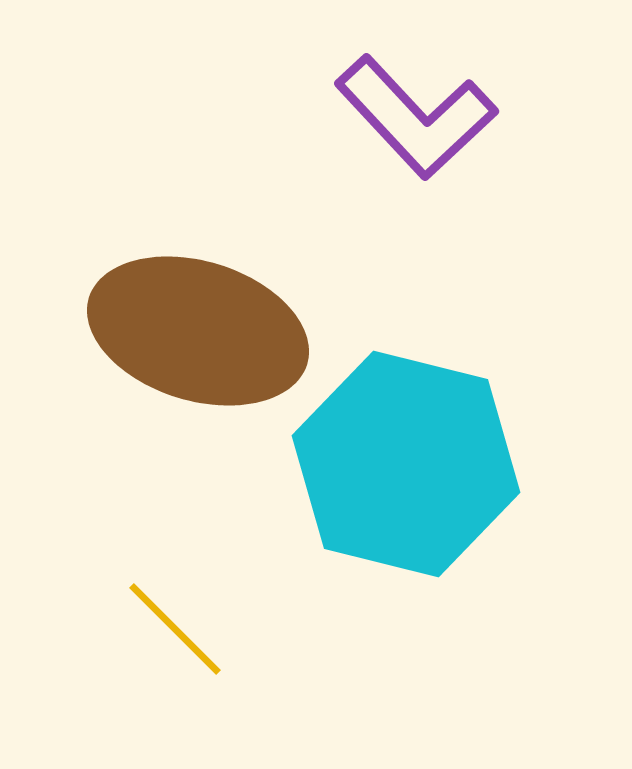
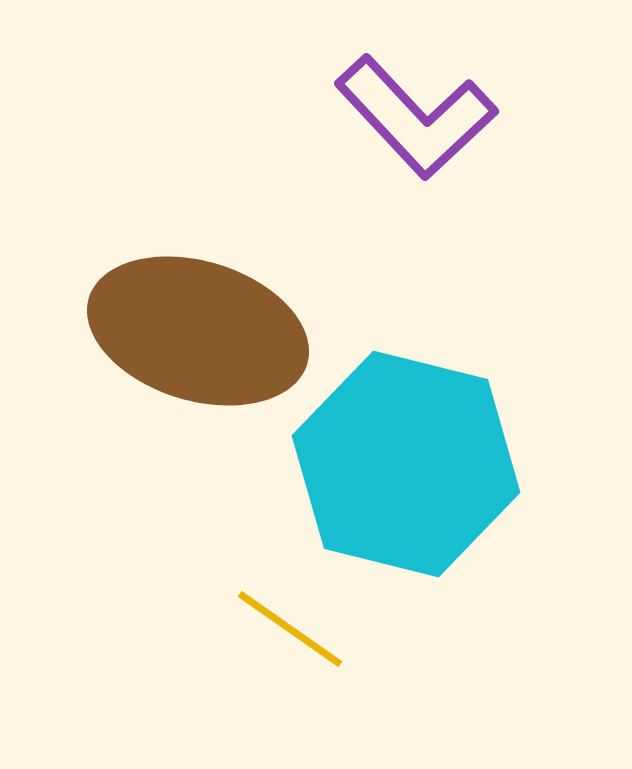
yellow line: moved 115 px right; rotated 10 degrees counterclockwise
